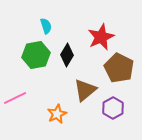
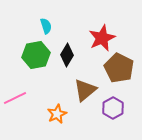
red star: moved 1 px right, 1 px down
